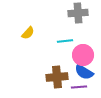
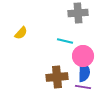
yellow semicircle: moved 7 px left
cyan line: rotated 21 degrees clockwise
pink circle: moved 1 px down
blue semicircle: rotated 120 degrees counterclockwise
purple line: moved 4 px right; rotated 14 degrees clockwise
